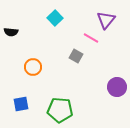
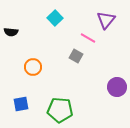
pink line: moved 3 px left
